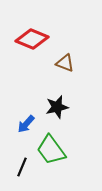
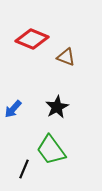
brown triangle: moved 1 px right, 6 px up
black star: rotated 15 degrees counterclockwise
blue arrow: moved 13 px left, 15 px up
black line: moved 2 px right, 2 px down
